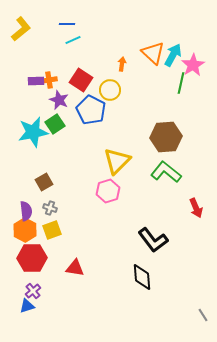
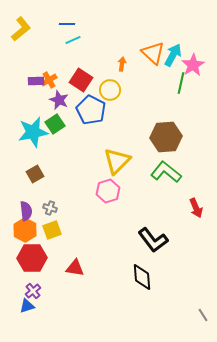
orange cross: rotated 21 degrees counterclockwise
brown square: moved 9 px left, 8 px up
